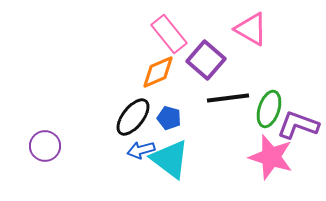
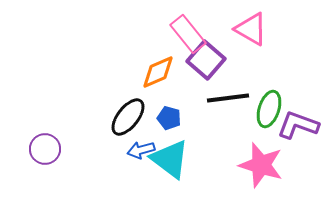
pink rectangle: moved 19 px right
black ellipse: moved 5 px left
purple circle: moved 3 px down
pink star: moved 10 px left, 8 px down
